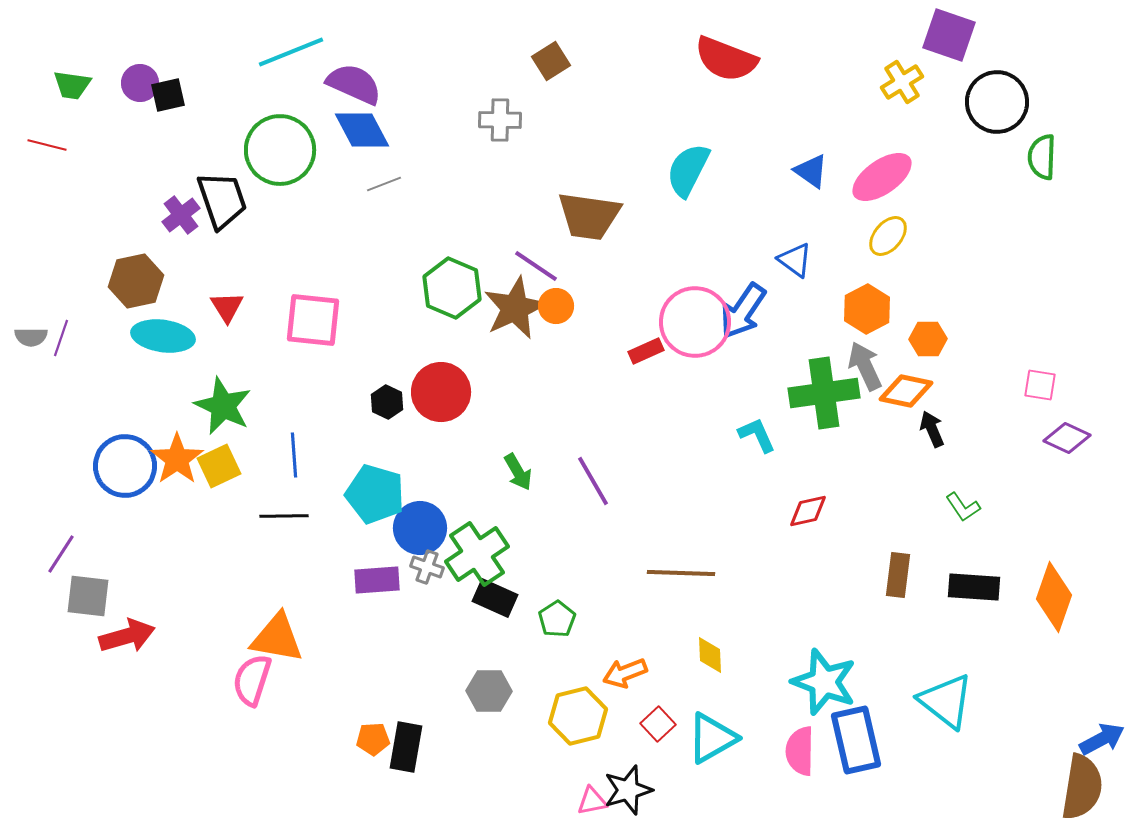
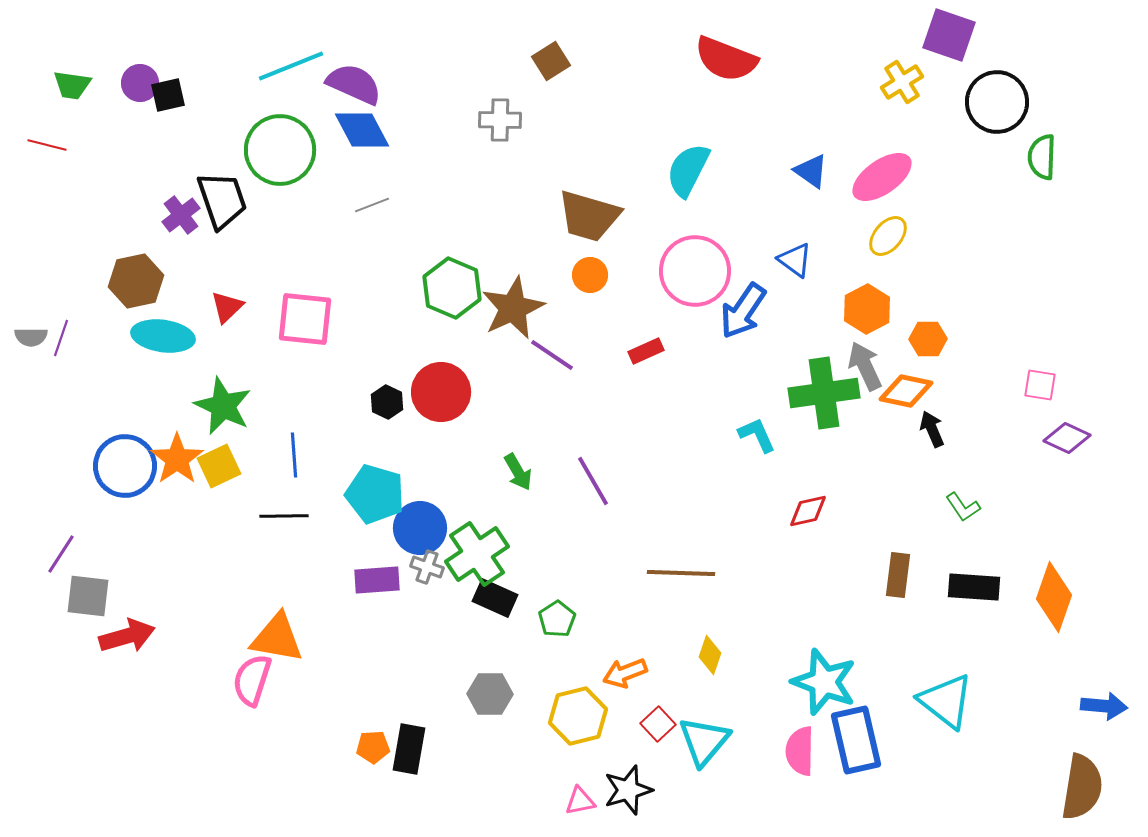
cyan line at (291, 52): moved 14 px down
gray line at (384, 184): moved 12 px left, 21 px down
brown trapezoid at (589, 216): rotated 8 degrees clockwise
purple line at (536, 266): moved 16 px right, 89 px down
orange circle at (556, 306): moved 34 px right, 31 px up
red triangle at (227, 307): rotated 18 degrees clockwise
brown star at (515, 308): moved 2 px left
pink square at (313, 320): moved 8 px left, 1 px up
pink circle at (695, 322): moved 51 px up
yellow diamond at (710, 655): rotated 21 degrees clockwise
gray hexagon at (489, 691): moved 1 px right, 3 px down
cyan triangle at (712, 738): moved 8 px left, 3 px down; rotated 20 degrees counterclockwise
orange pentagon at (373, 739): moved 8 px down
blue arrow at (1102, 739): moved 2 px right, 33 px up; rotated 33 degrees clockwise
black rectangle at (406, 747): moved 3 px right, 2 px down
pink triangle at (592, 801): moved 12 px left
